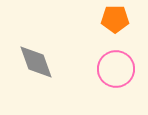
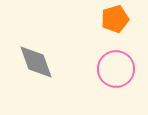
orange pentagon: rotated 16 degrees counterclockwise
